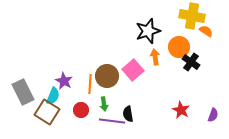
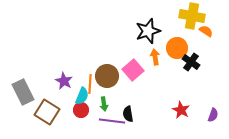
orange circle: moved 2 px left, 1 px down
cyan semicircle: moved 29 px right
